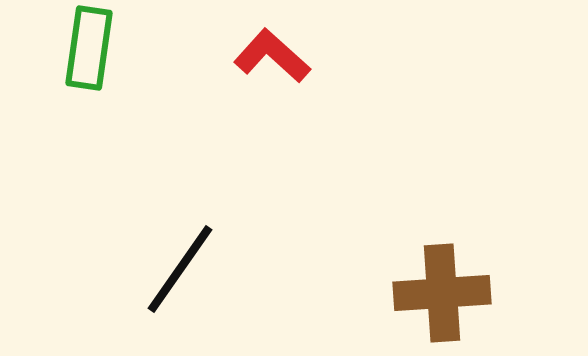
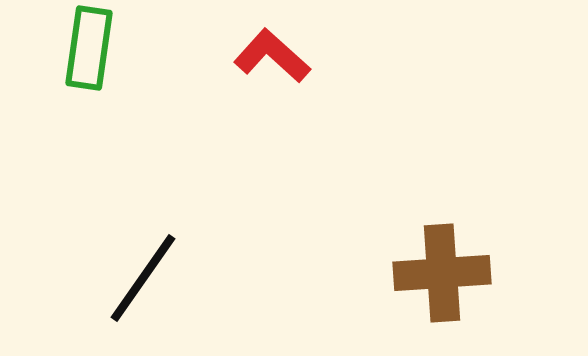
black line: moved 37 px left, 9 px down
brown cross: moved 20 px up
